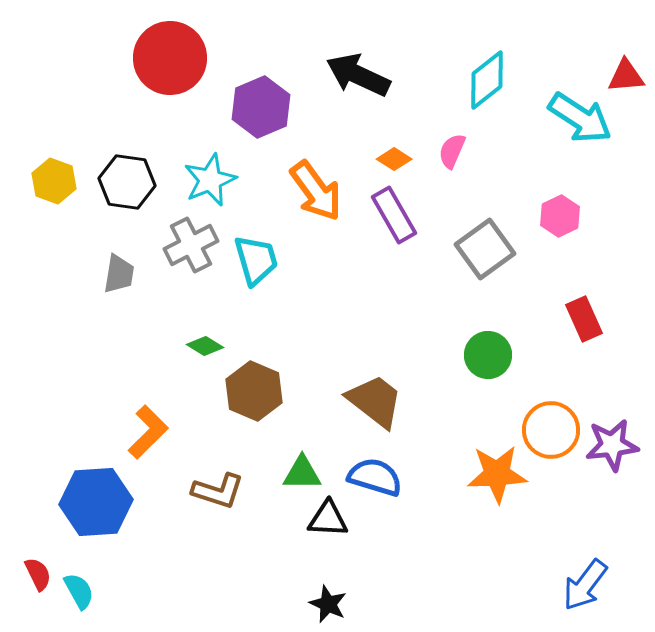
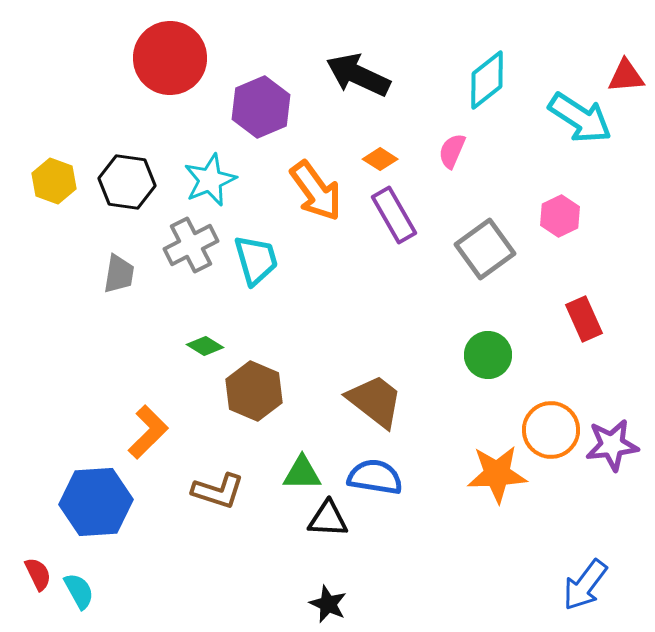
orange diamond: moved 14 px left
blue semicircle: rotated 8 degrees counterclockwise
